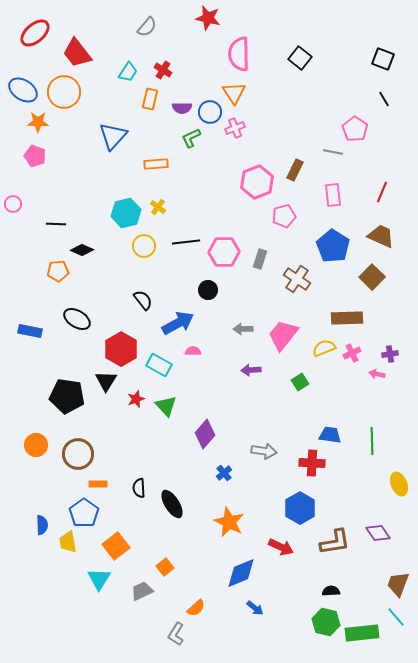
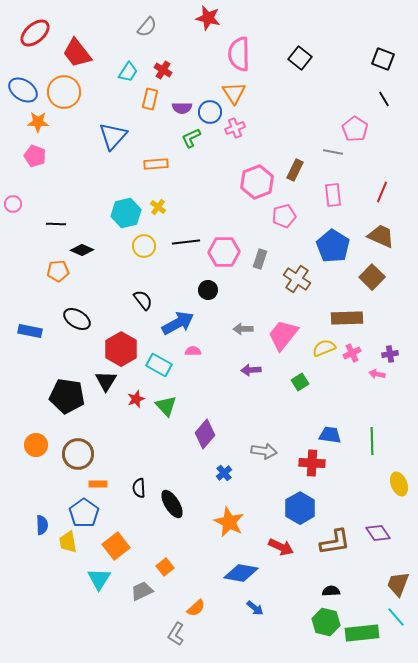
blue diamond at (241, 573): rotated 32 degrees clockwise
